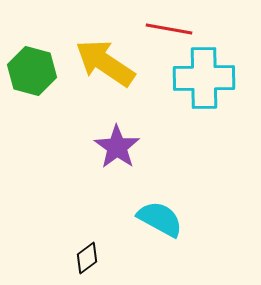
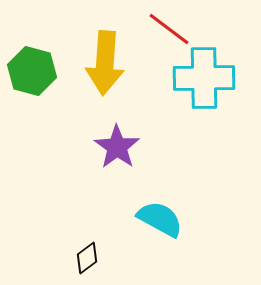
red line: rotated 27 degrees clockwise
yellow arrow: rotated 120 degrees counterclockwise
